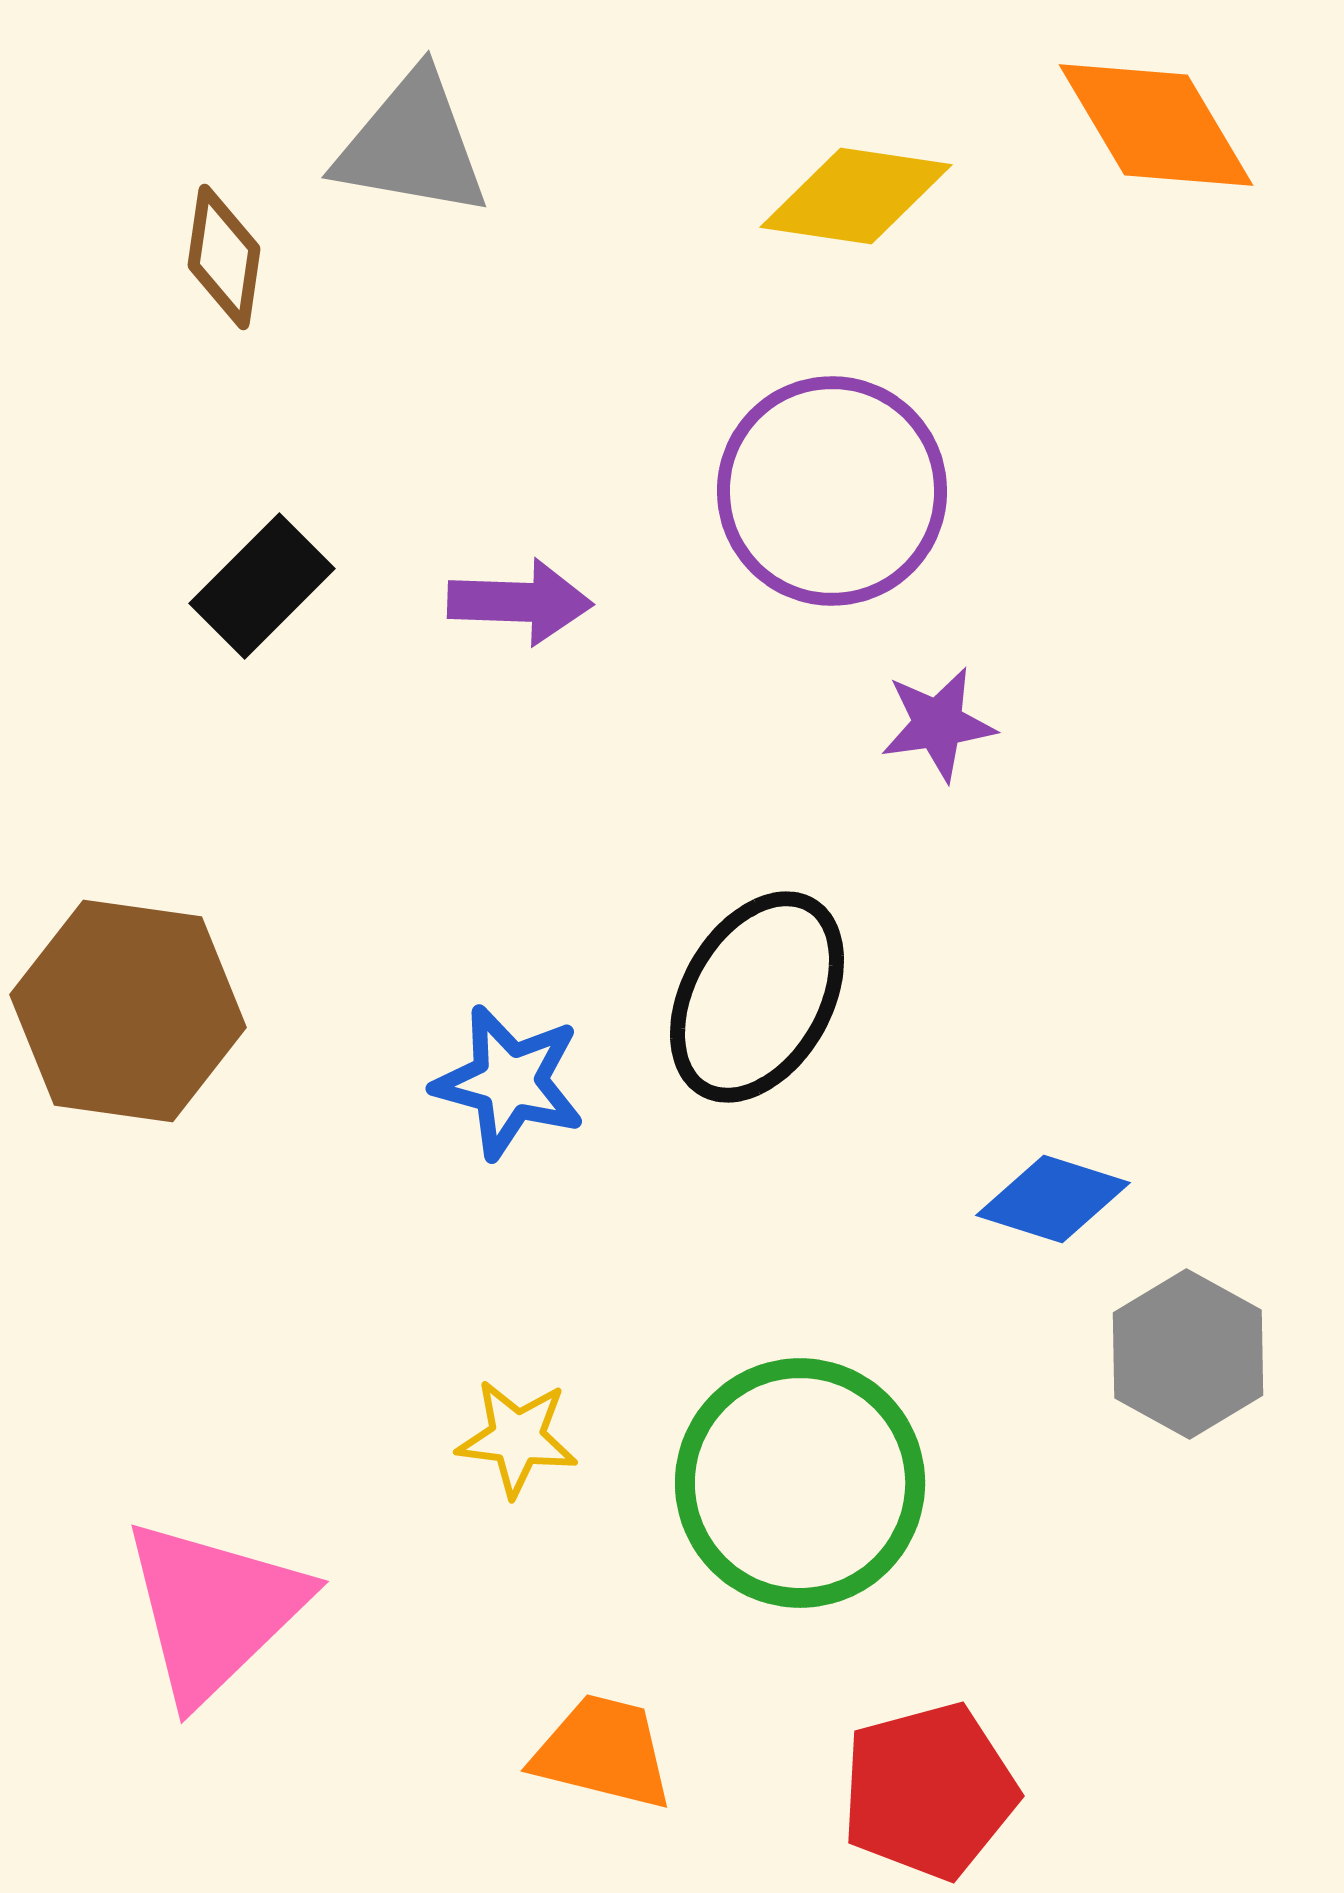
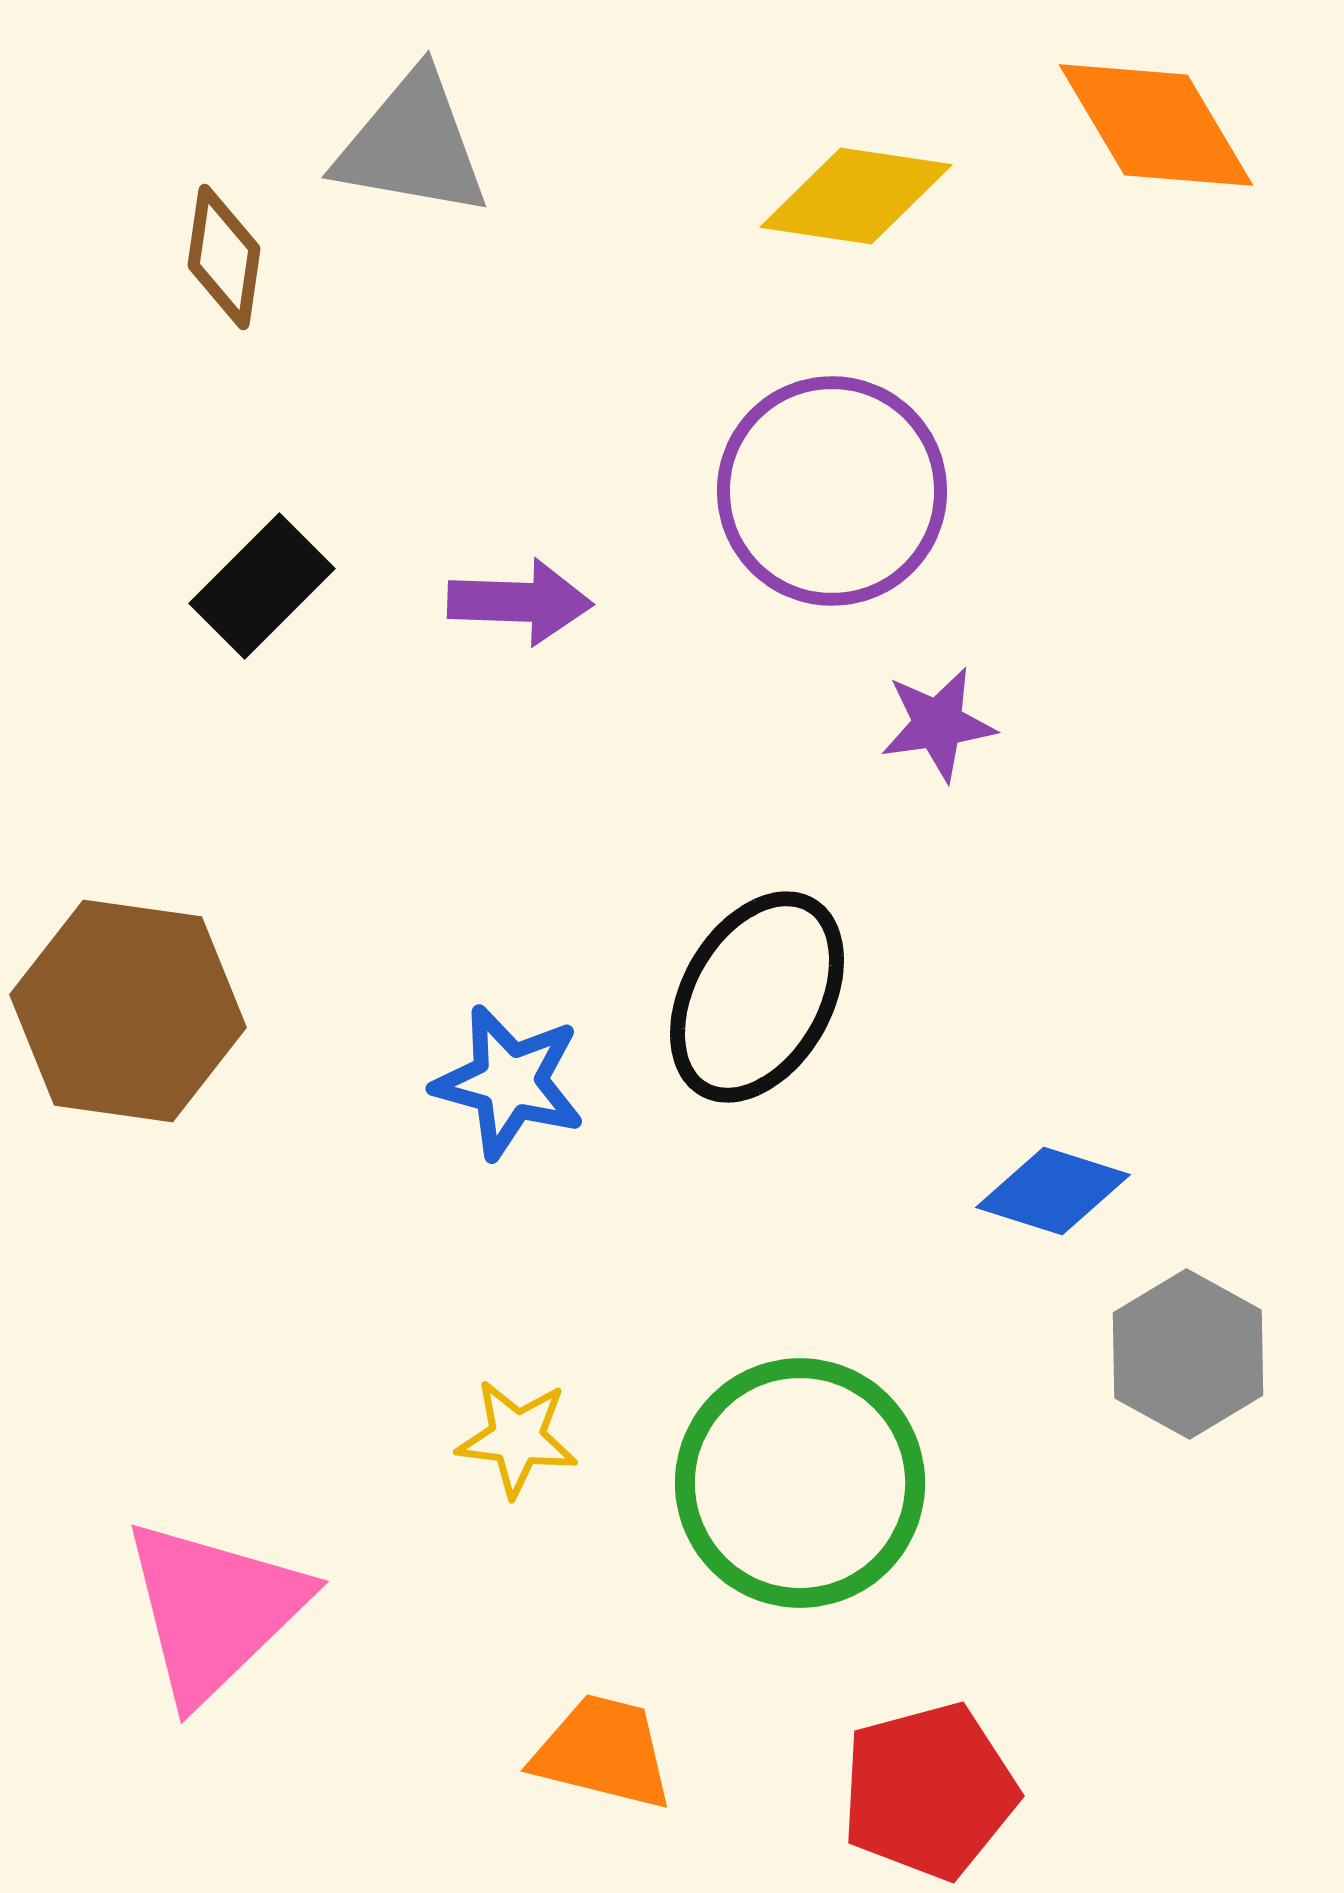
blue diamond: moved 8 px up
